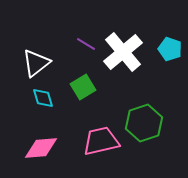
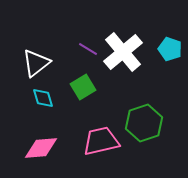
purple line: moved 2 px right, 5 px down
